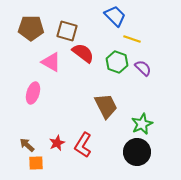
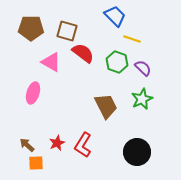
green star: moved 25 px up
